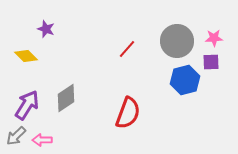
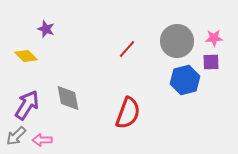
gray diamond: moved 2 px right; rotated 68 degrees counterclockwise
